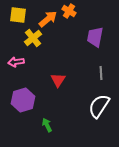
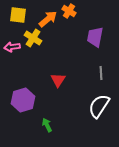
yellow cross: rotated 18 degrees counterclockwise
pink arrow: moved 4 px left, 15 px up
